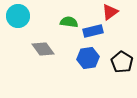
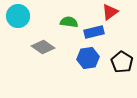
blue rectangle: moved 1 px right, 1 px down
gray diamond: moved 2 px up; rotated 20 degrees counterclockwise
